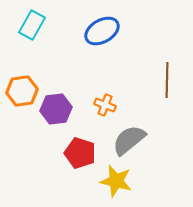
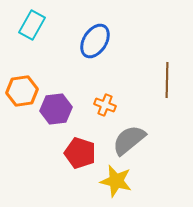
blue ellipse: moved 7 px left, 10 px down; rotated 28 degrees counterclockwise
